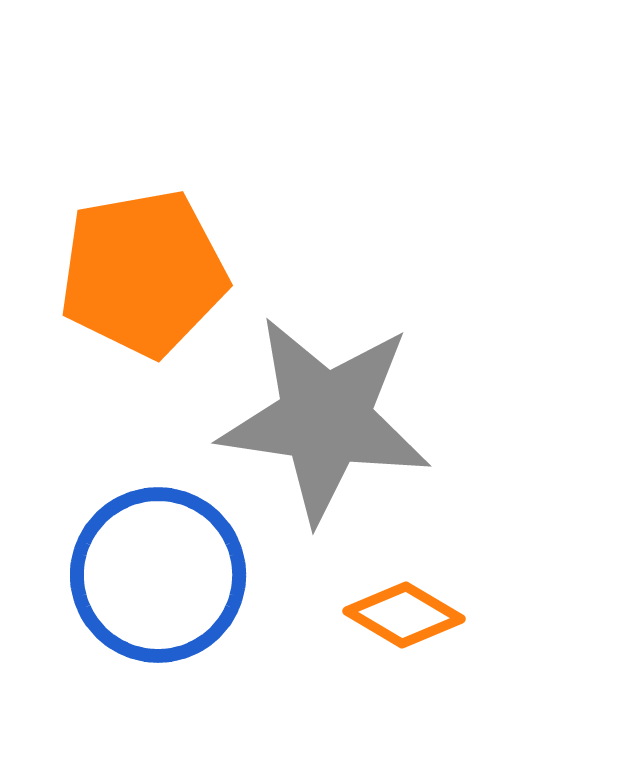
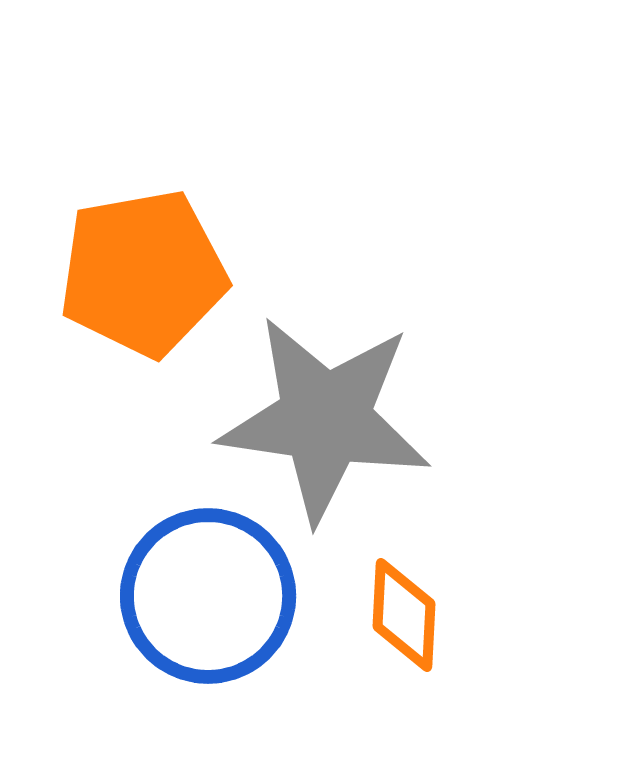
blue circle: moved 50 px right, 21 px down
orange diamond: rotated 62 degrees clockwise
